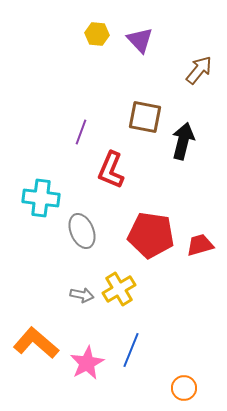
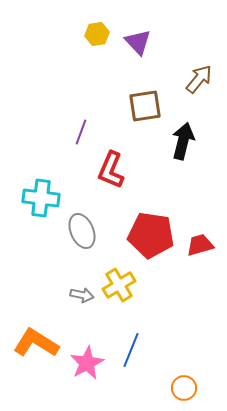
yellow hexagon: rotated 15 degrees counterclockwise
purple triangle: moved 2 px left, 2 px down
brown arrow: moved 9 px down
brown square: moved 11 px up; rotated 20 degrees counterclockwise
yellow cross: moved 4 px up
orange L-shape: rotated 9 degrees counterclockwise
